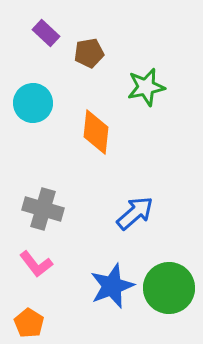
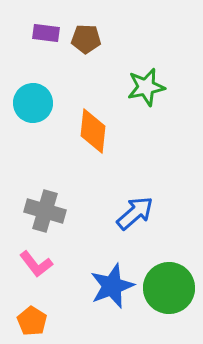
purple rectangle: rotated 36 degrees counterclockwise
brown pentagon: moved 3 px left, 14 px up; rotated 12 degrees clockwise
orange diamond: moved 3 px left, 1 px up
gray cross: moved 2 px right, 2 px down
orange pentagon: moved 3 px right, 2 px up
